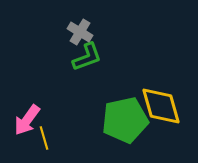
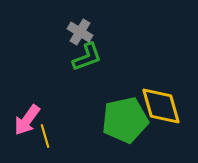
yellow line: moved 1 px right, 2 px up
